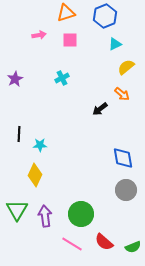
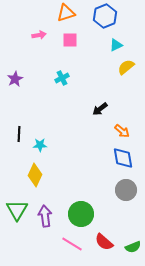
cyan triangle: moved 1 px right, 1 px down
orange arrow: moved 37 px down
